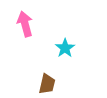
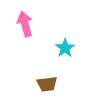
brown trapezoid: rotated 70 degrees clockwise
